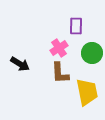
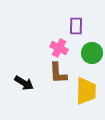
pink cross: rotated 30 degrees counterclockwise
black arrow: moved 4 px right, 19 px down
brown L-shape: moved 2 px left
yellow trapezoid: moved 1 px left, 1 px up; rotated 12 degrees clockwise
